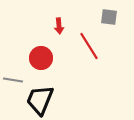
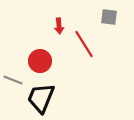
red line: moved 5 px left, 2 px up
red circle: moved 1 px left, 3 px down
gray line: rotated 12 degrees clockwise
black trapezoid: moved 1 px right, 2 px up
